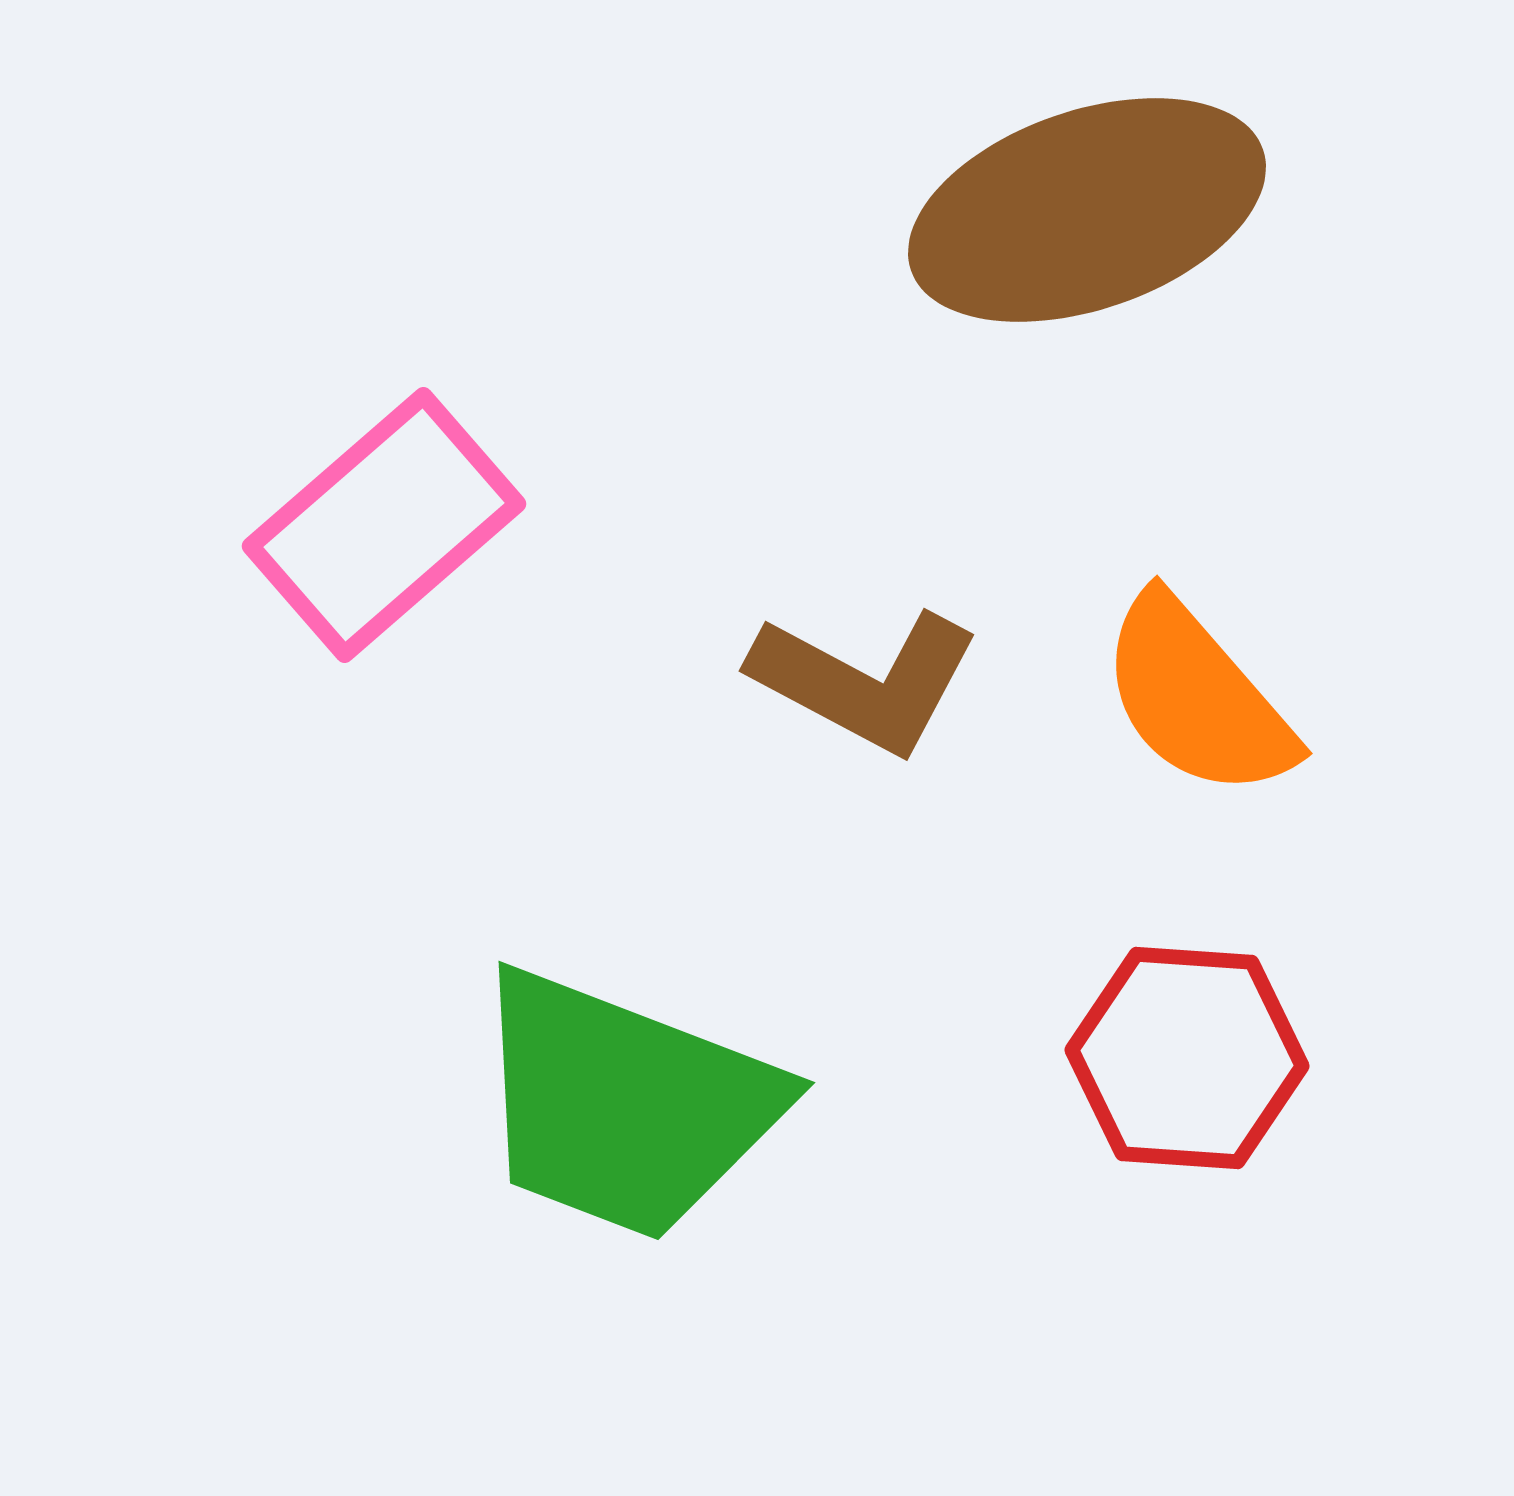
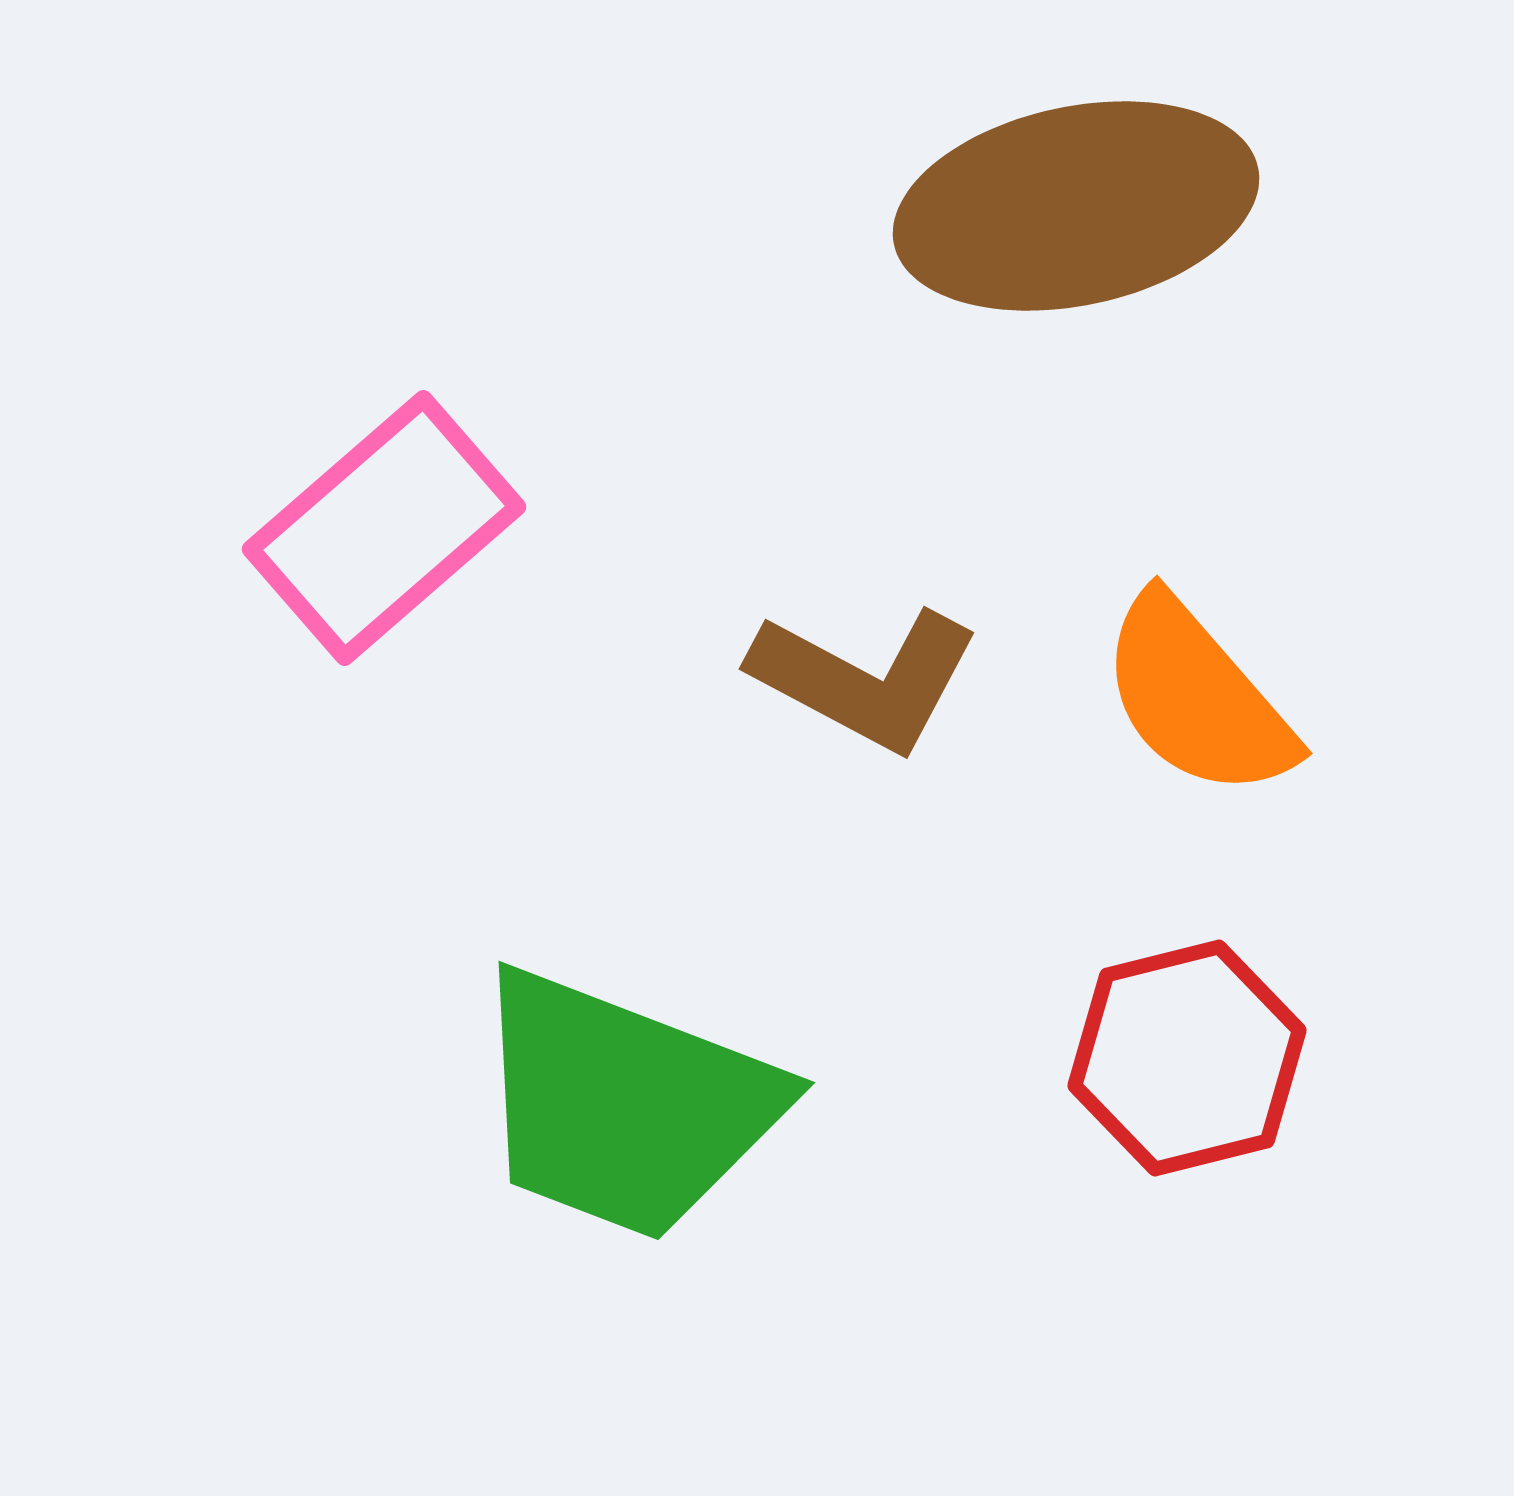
brown ellipse: moved 11 px left, 4 px up; rotated 7 degrees clockwise
pink rectangle: moved 3 px down
brown L-shape: moved 2 px up
red hexagon: rotated 18 degrees counterclockwise
